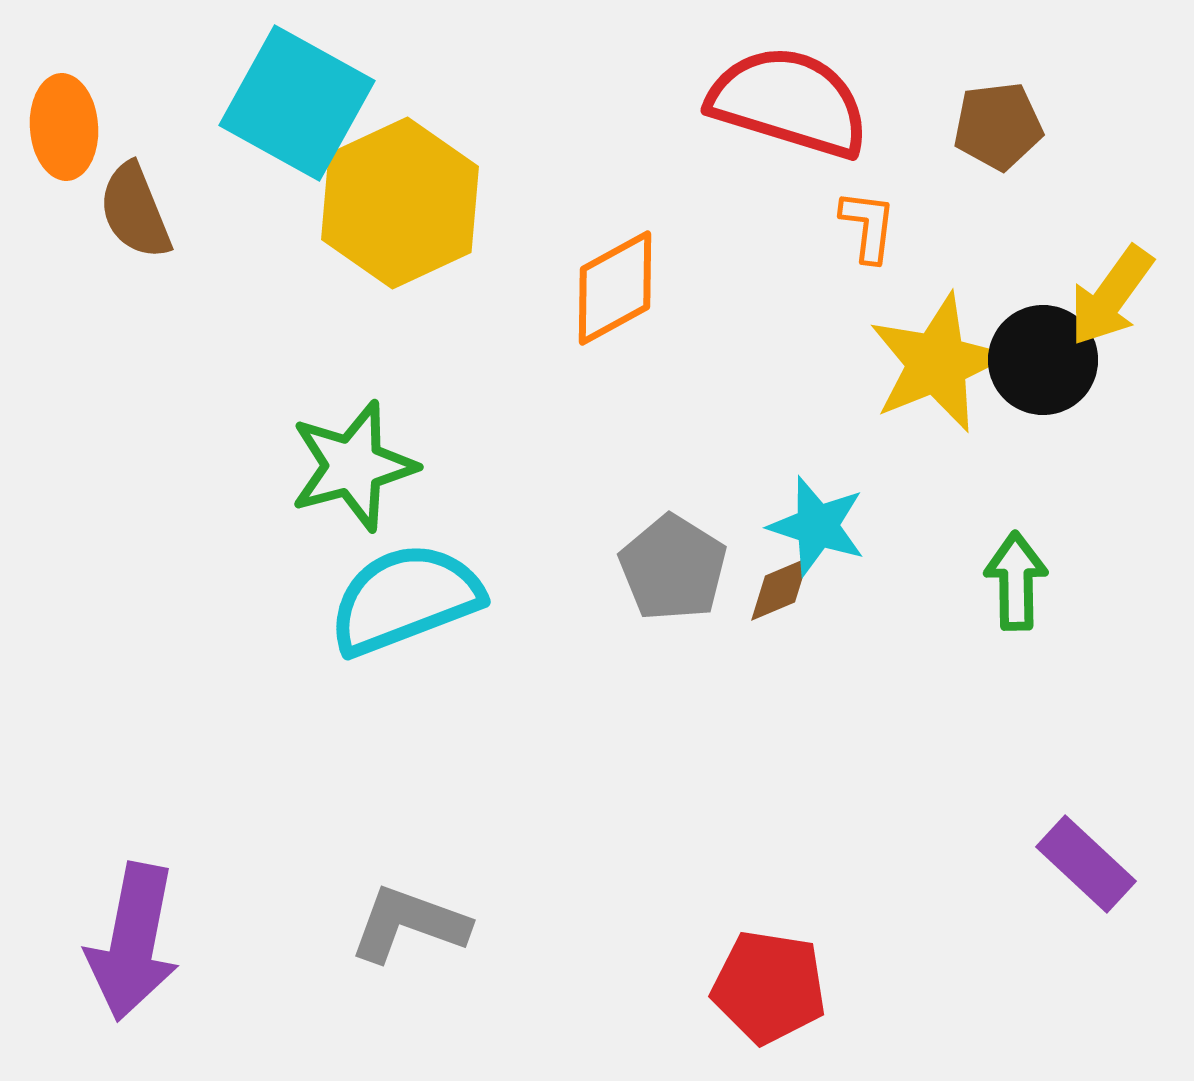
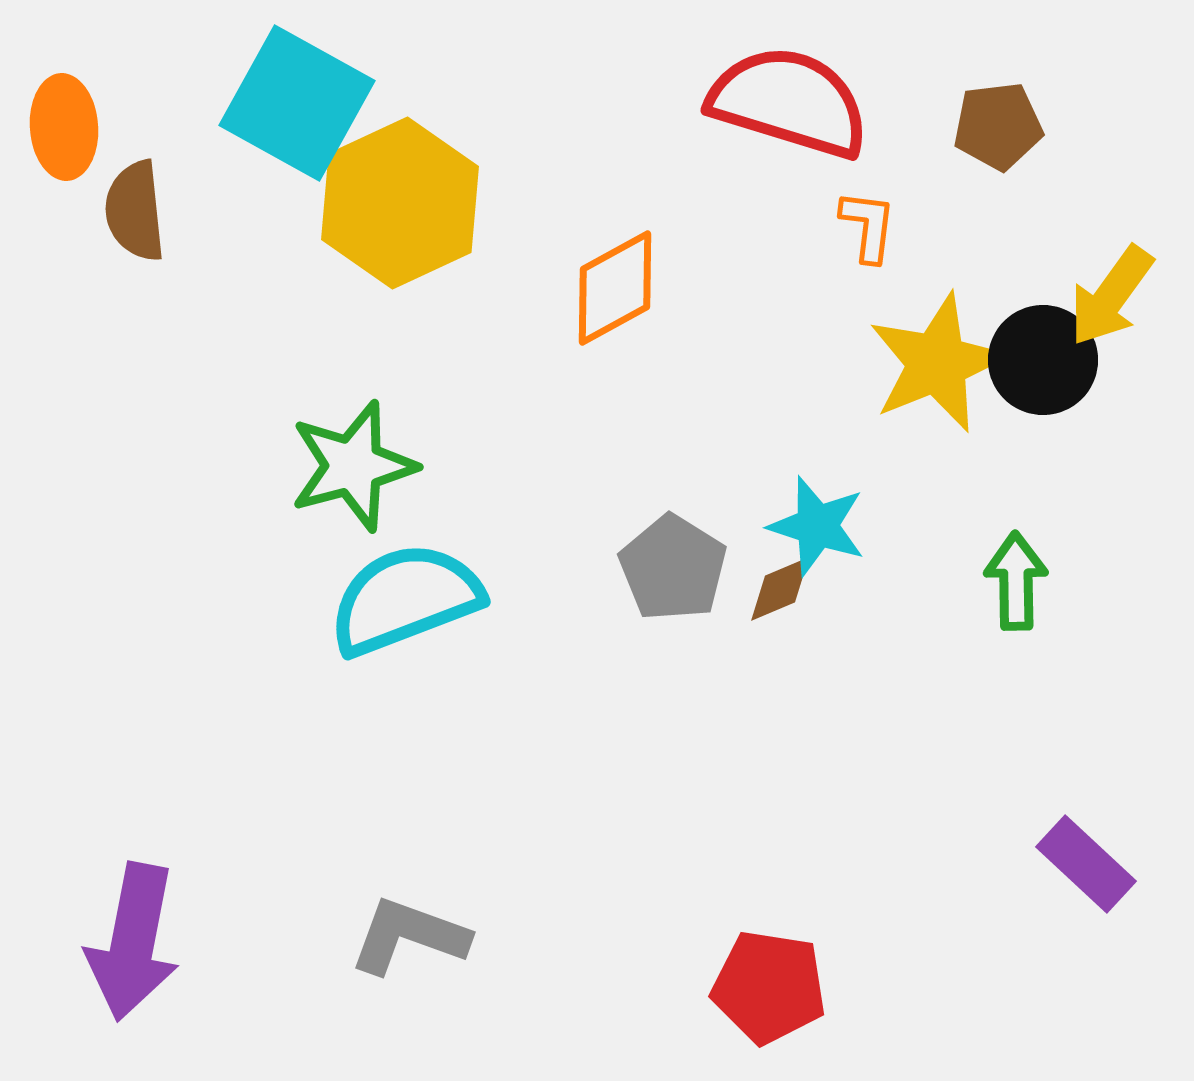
brown semicircle: rotated 16 degrees clockwise
gray L-shape: moved 12 px down
